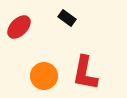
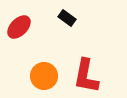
red L-shape: moved 1 px right, 3 px down
